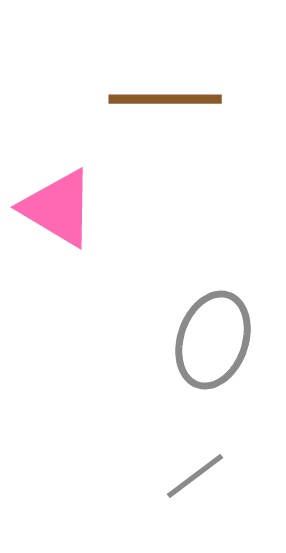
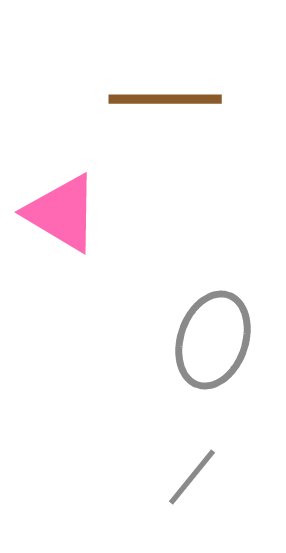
pink triangle: moved 4 px right, 5 px down
gray line: moved 3 px left, 1 px down; rotated 14 degrees counterclockwise
